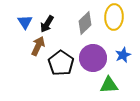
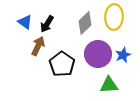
blue triangle: rotated 21 degrees counterclockwise
purple circle: moved 5 px right, 4 px up
black pentagon: moved 1 px right, 1 px down
